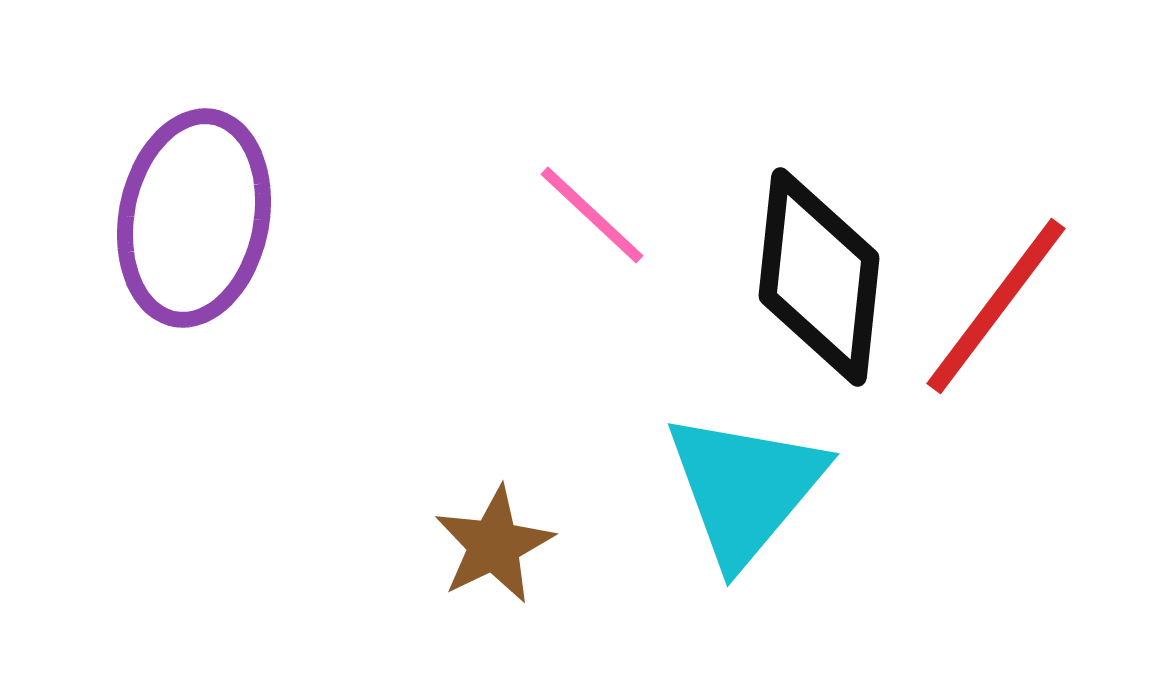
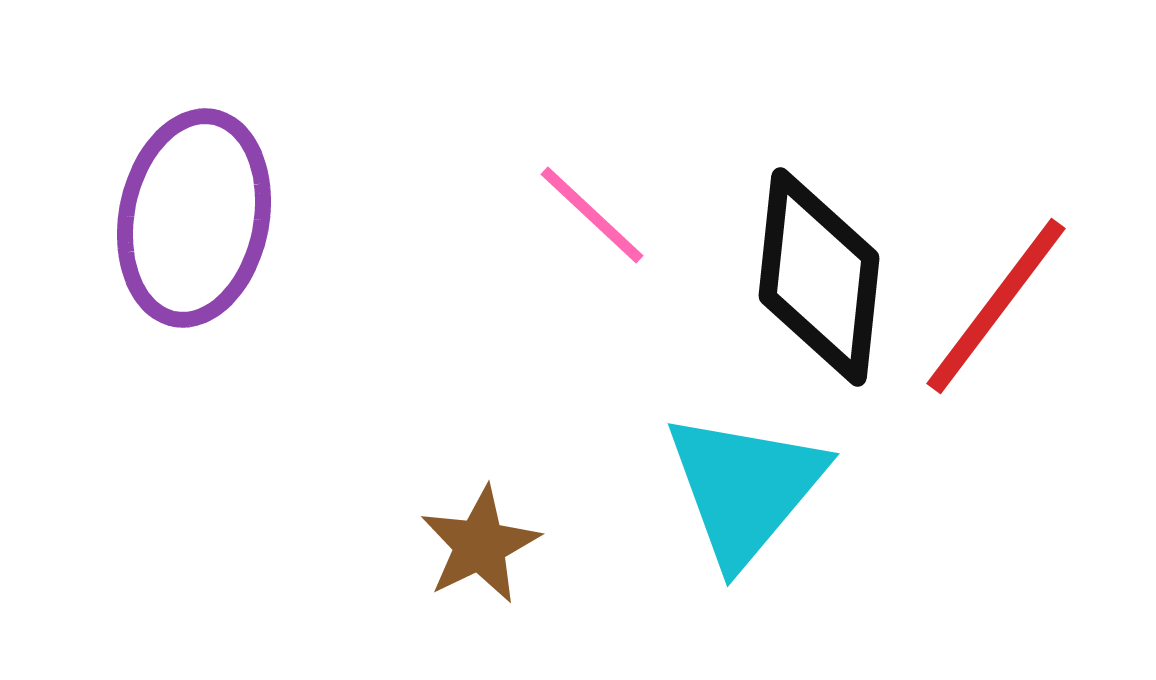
brown star: moved 14 px left
